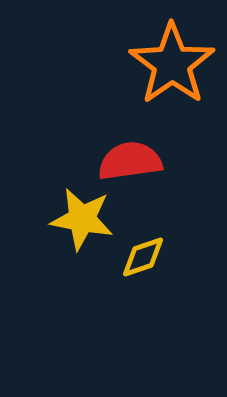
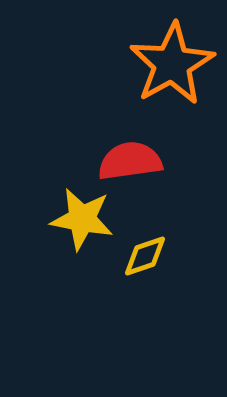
orange star: rotated 6 degrees clockwise
yellow diamond: moved 2 px right, 1 px up
